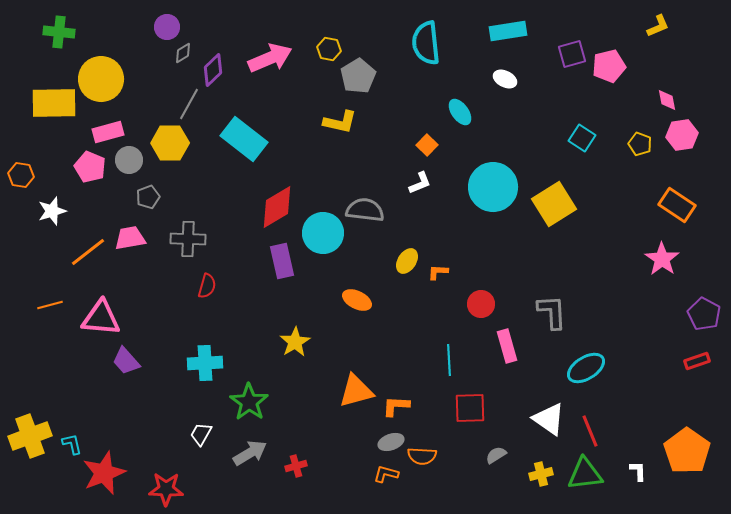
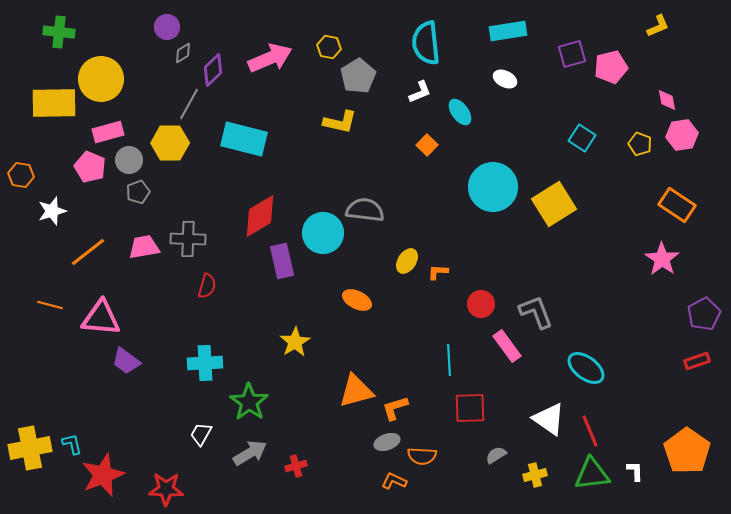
yellow hexagon at (329, 49): moved 2 px up
pink pentagon at (609, 66): moved 2 px right, 1 px down
cyan rectangle at (244, 139): rotated 24 degrees counterclockwise
white L-shape at (420, 183): moved 91 px up
gray pentagon at (148, 197): moved 10 px left, 5 px up
red diamond at (277, 207): moved 17 px left, 9 px down
pink trapezoid at (130, 238): moved 14 px right, 9 px down
orange line at (50, 305): rotated 30 degrees clockwise
gray L-shape at (552, 312): moved 16 px left; rotated 18 degrees counterclockwise
purple pentagon at (704, 314): rotated 16 degrees clockwise
pink rectangle at (507, 346): rotated 20 degrees counterclockwise
purple trapezoid at (126, 361): rotated 12 degrees counterclockwise
cyan ellipse at (586, 368): rotated 69 degrees clockwise
orange L-shape at (396, 406): moved 1 px left, 2 px down; rotated 20 degrees counterclockwise
yellow cross at (30, 436): moved 12 px down; rotated 9 degrees clockwise
gray ellipse at (391, 442): moved 4 px left
white L-shape at (638, 471): moved 3 px left
red star at (104, 473): moved 1 px left, 2 px down
orange L-shape at (386, 474): moved 8 px right, 7 px down; rotated 10 degrees clockwise
yellow cross at (541, 474): moved 6 px left, 1 px down
green triangle at (585, 474): moved 7 px right
